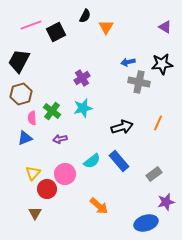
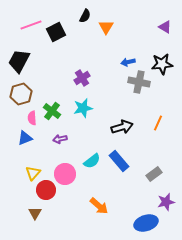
red circle: moved 1 px left, 1 px down
